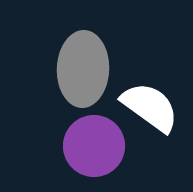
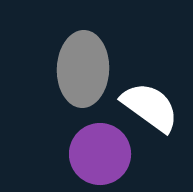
purple circle: moved 6 px right, 8 px down
